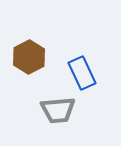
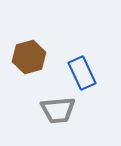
brown hexagon: rotated 12 degrees clockwise
